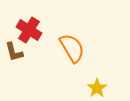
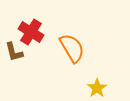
red cross: moved 2 px right, 2 px down
